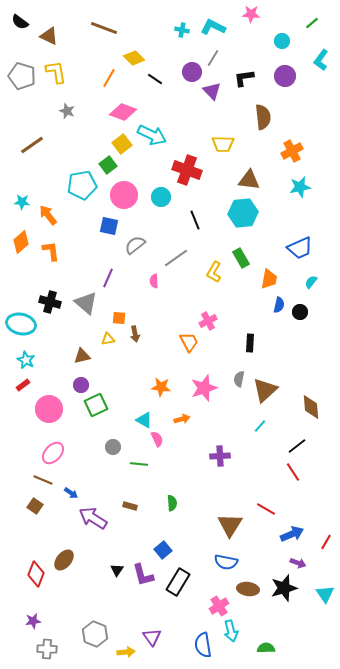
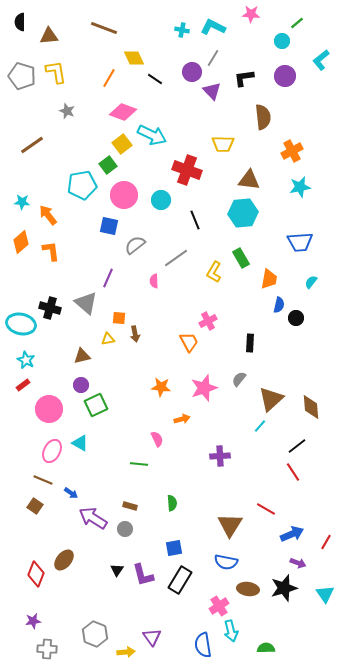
black semicircle at (20, 22): rotated 54 degrees clockwise
green line at (312, 23): moved 15 px left
brown triangle at (49, 36): rotated 30 degrees counterclockwise
yellow diamond at (134, 58): rotated 20 degrees clockwise
cyan L-shape at (321, 60): rotated 15 degrees clockwise
cyan circle at (161, 197): moved 3 px down
blue trapezoid at (300, 248): moved 6 px up; rotated 20 degrees clockwise
black cross at (50, 302): moved 6 px down
black circle at (300, 312): moved 4 px left, 6 px down
gray semicircle at (239, 379): rotated 28 degrees clockwise
brown triangle at (265, 390): moved 6 px right, 9 px down
cyan triangle at (144, 420): moved 64 px left, 23 px down
gray circle at (113, 447): moved 12 px right, 82 px down
pink ellipse at (53, 453): moved 1 px left, 2 px up; rotated 15 degrees counterclockwise
blue square at (163, 550): moved 11 px right, 2 px up; rotated 30 degrees clockwise
black rectangle at (178, 582): moved 2 px right, 2 px up
